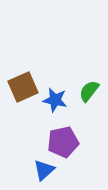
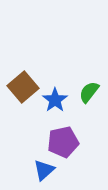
brown square: rotated 16 degrees counterclockwise
green semicircle: moved 1 px down
blue star: rotated 25 degrees clockwise
